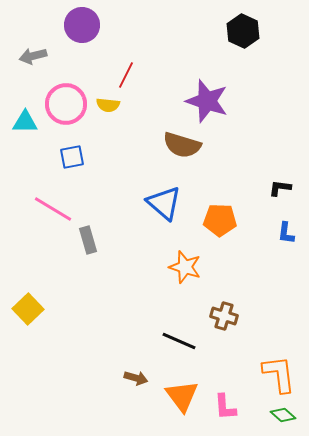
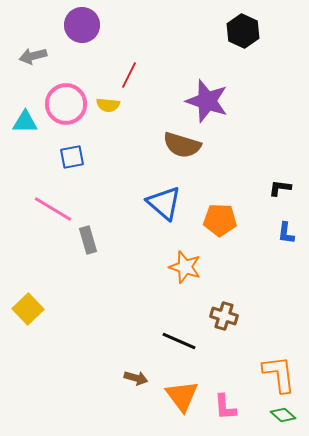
red line: moved 3 px right
